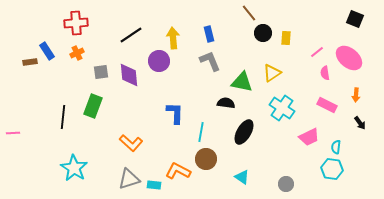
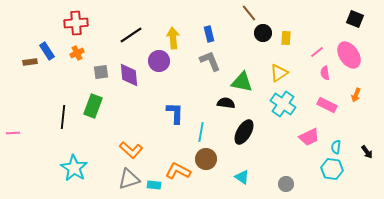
pink ellipse at (349, 58): moved 3 px up; rotated 16 degrees clockwise
yellow triangle at (272, 73): moved 7 px right
orange arrow at (356, 95): rotated 16 degrees clockwise
cyan cross at (282, 108): moved 1 px right, 4 px up
black arrow at (360, 123): moved 7 px right, 29 px down
orange L-shape at (131, 143): moved 7 px down
